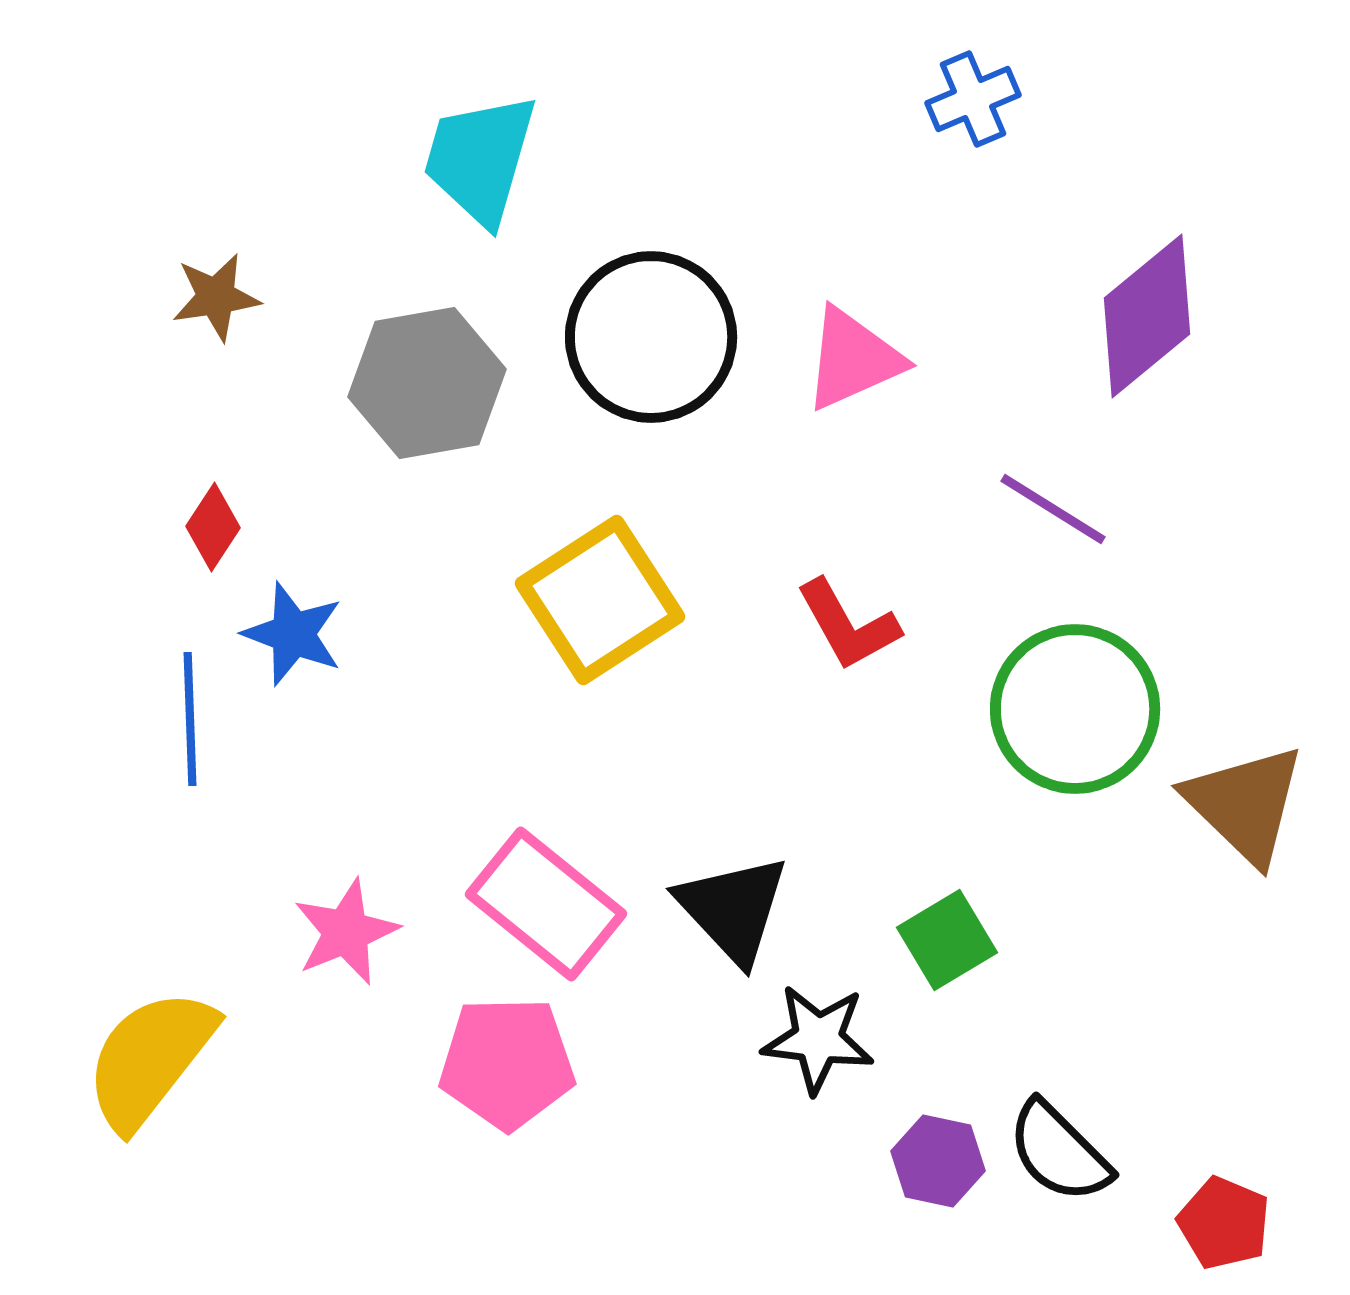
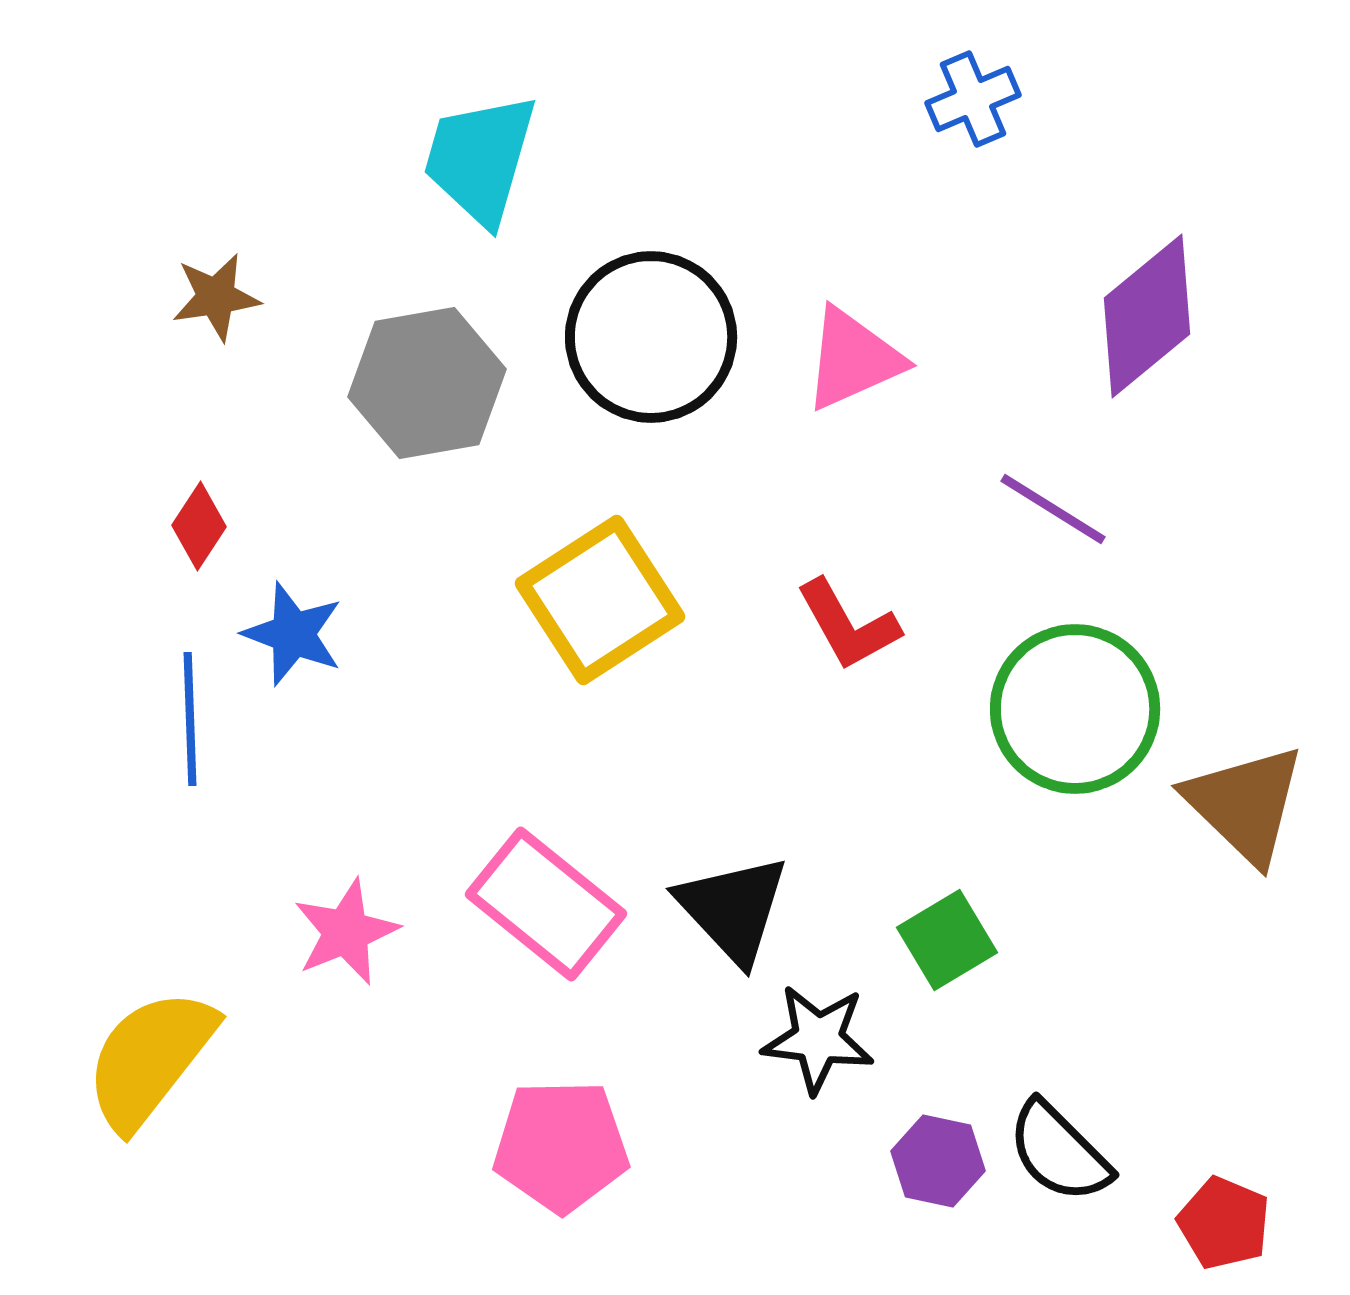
red diamond: moved 14 px left, 1 px up
pink pentagon: moved 54 px right, 83 px down
